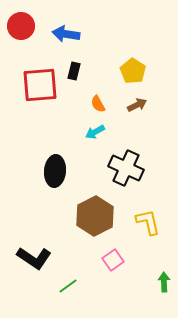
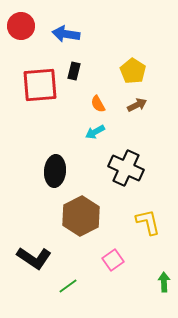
brown hexagon: moved 14 px left
